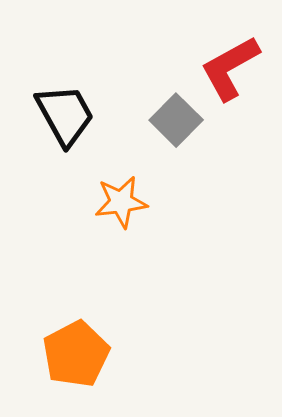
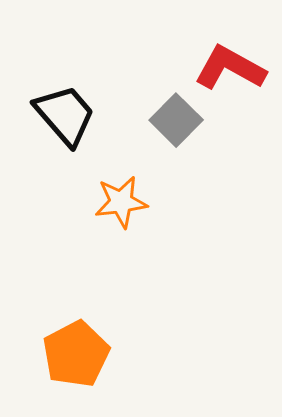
red L-shape: rotated 58 degrees clockwise
black trapezoid: rotated 12 degrees counterclockwise
